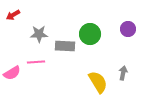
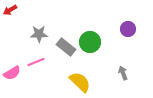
red arrow: moved 3 px left, 5 px up
green circle: moved 8 px down
gray rectangle: moved 1 px right, 1 px down; rotated 36 degrees clockwise
pink line: rotated 18 degrees counterclockwise
gray arrow: rotated 32 degrees counterclockwise
yellow semicircle: moved 18 px left; rotated 15 degrees counterclockwise
